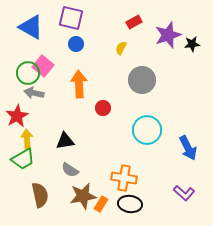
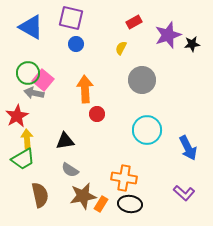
pink square: moved 14 px down
orange arrow: moved 6 px right, 5 px down
red circle: moved 6 px left, 6 px down
